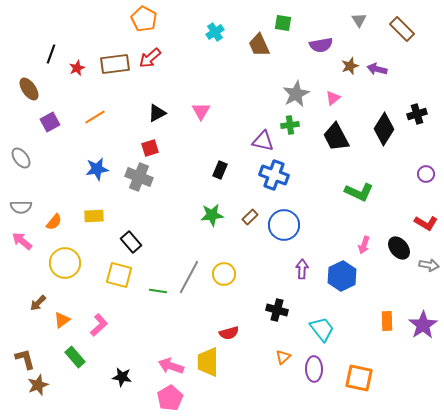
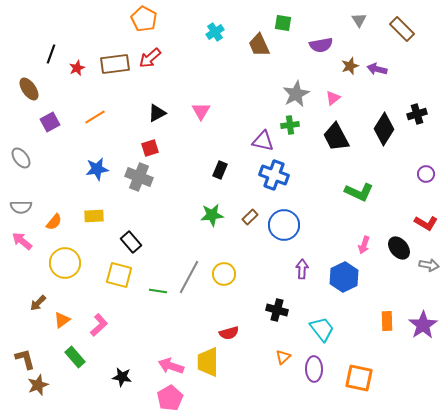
blue hexagon at (342, 276): moved 2 px right, 1 px down
